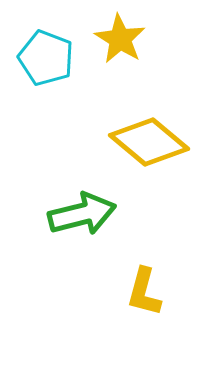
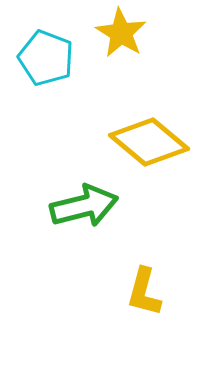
yellow star: moved 1 px right, 6 px up
green arrow: moved 2 px right, 8 px up
